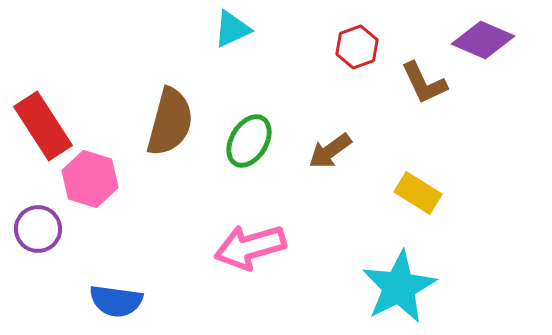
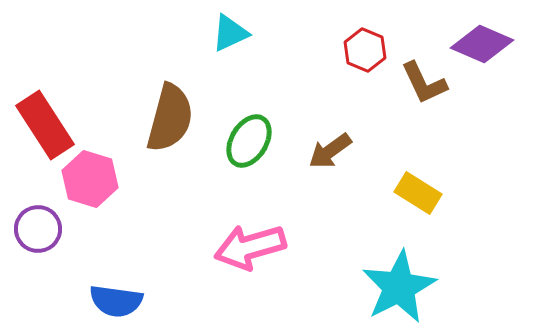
cyan triangle: moved 2 px left, 4 px down
purple diamond: moved 1 px left, 4 px down
red hexagon: moved 8 px right, 3 px down; rotated 18 degrees counterclockwise
brown semicircle: moved 4 px up
red rectangle: moved 2 px right, 1 px up
